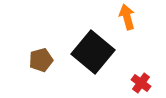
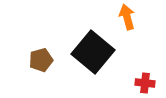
red cross: moved 4 px right; rotated 30 degrees counterclockwise
